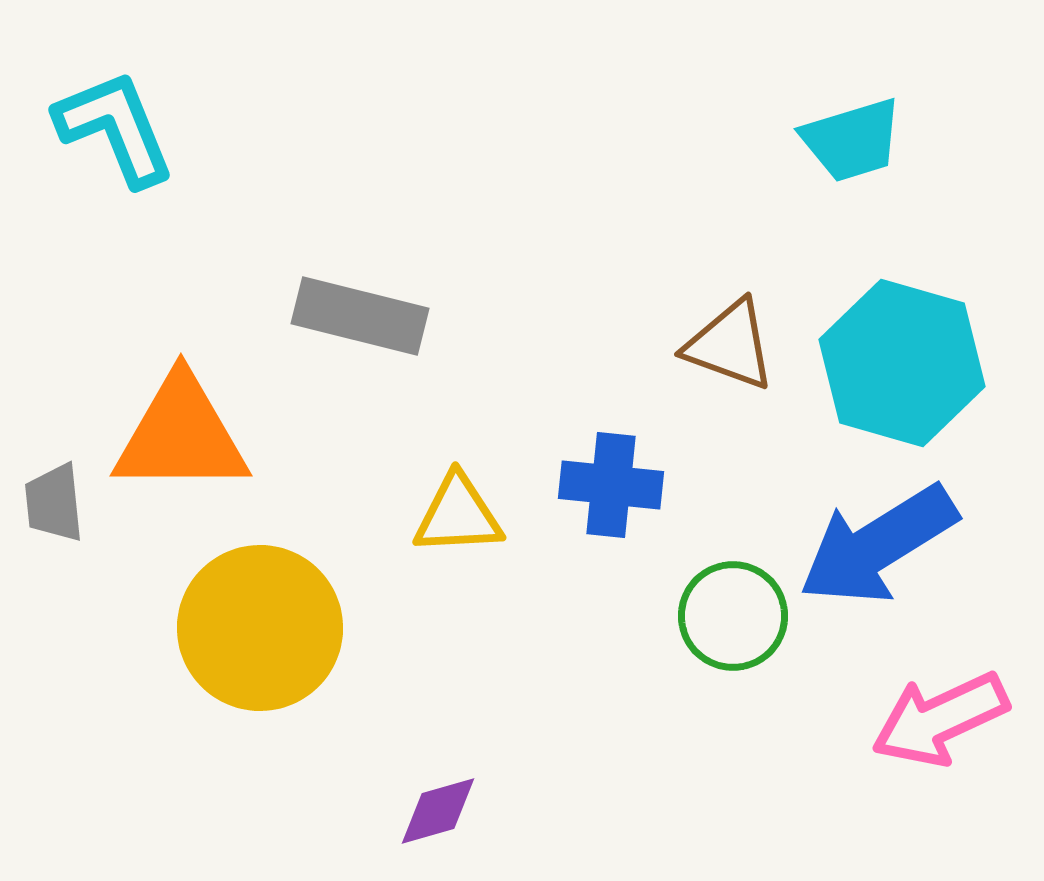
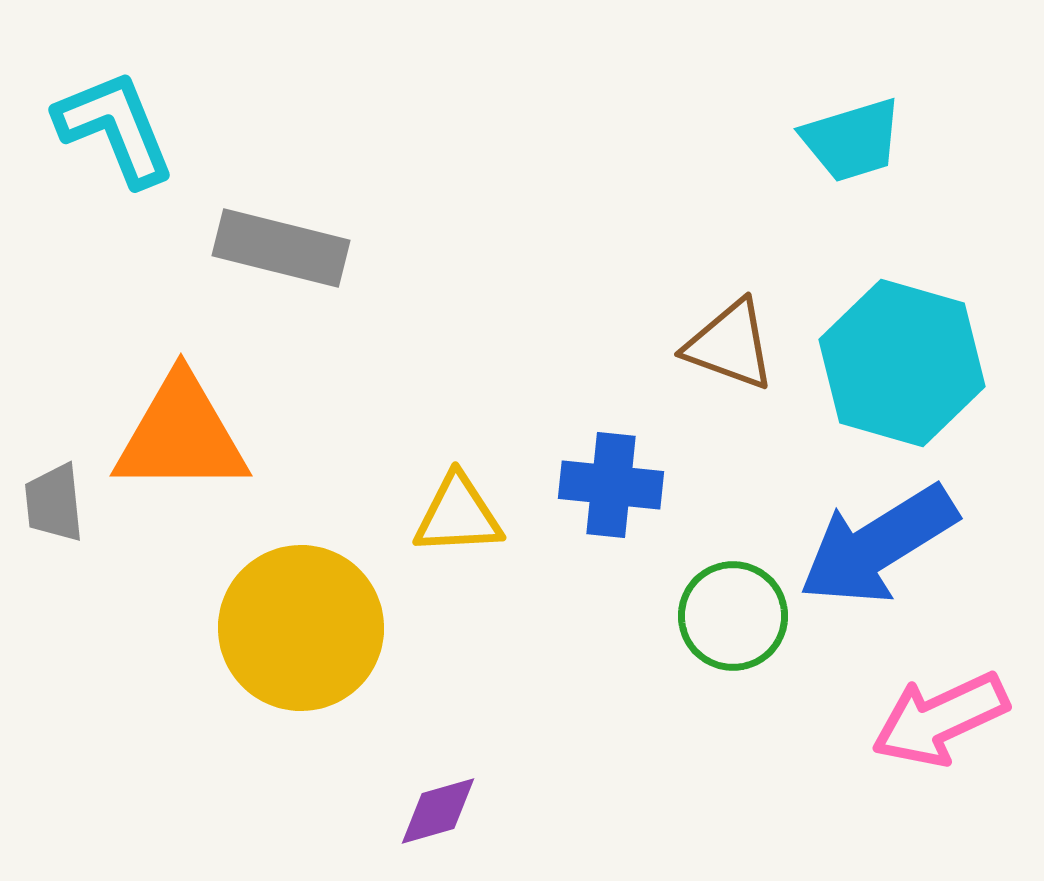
gray rectangle: moved 79 px left, 68 px up
yellow circle: moved 41 px right
